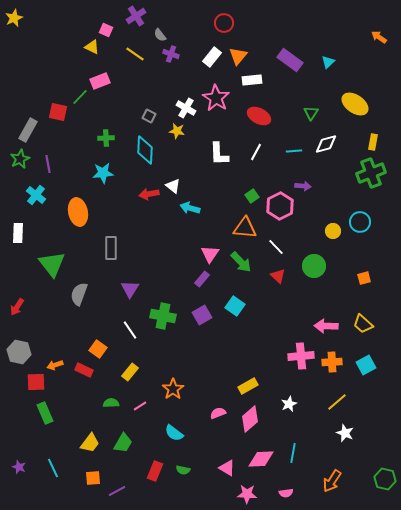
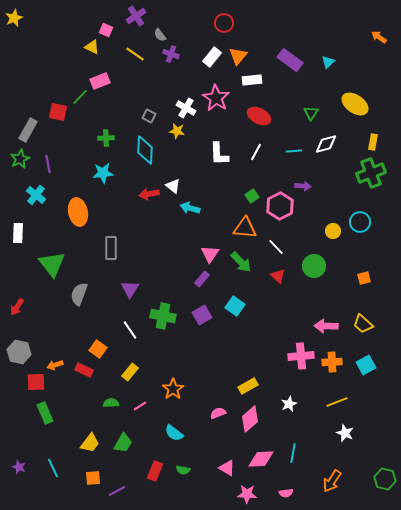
yellow line at (337, 402): rotated 20 degrees clockwise
